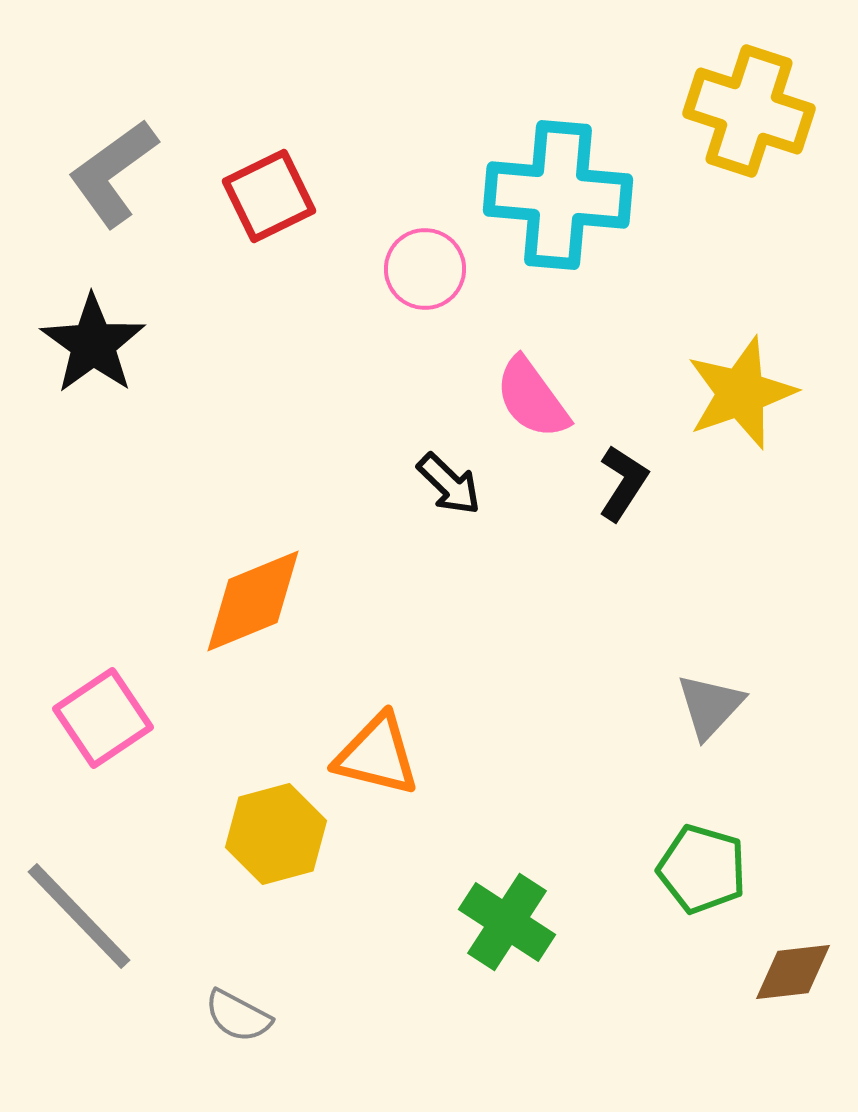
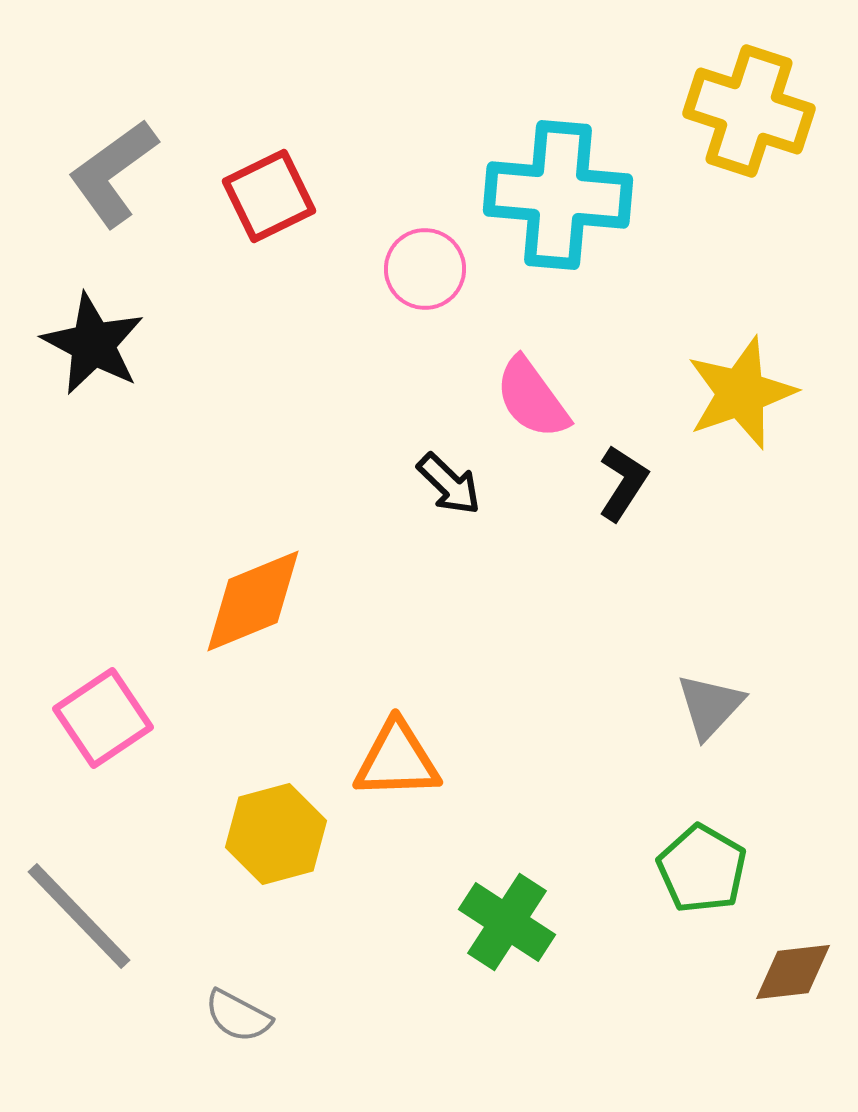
black star: rotated 8 degrees counterclockwise
orange triangle: moved 20 px right, 5 px down; rotated 16 degrees counterclockwise
green pentagon: rotated 14 degrees clockwise
